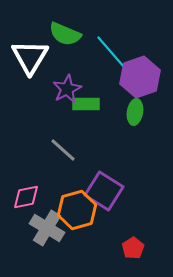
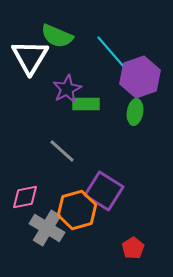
green semicircle: moved 8 px left, 2 px down
gray line: moved 1 px left, 1 px down
pink diamond: moved 1 px left
